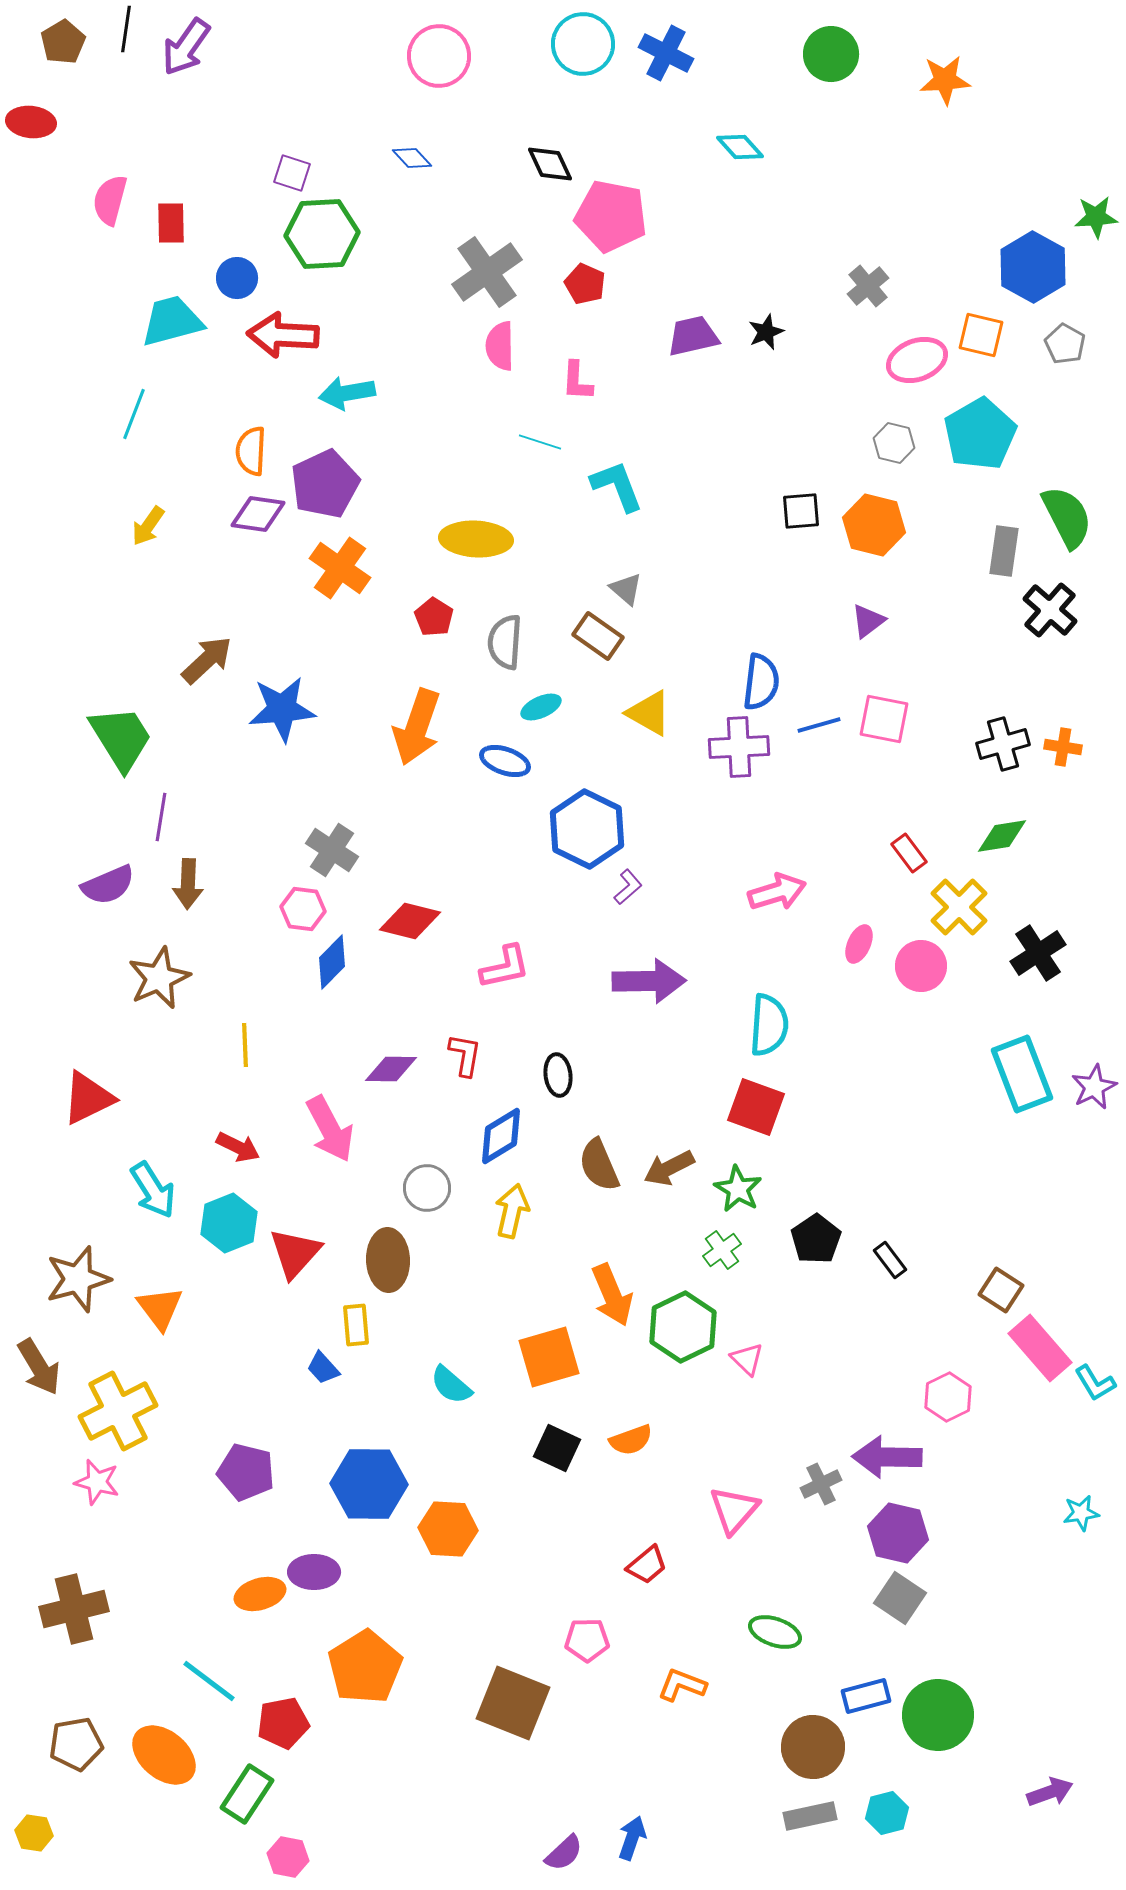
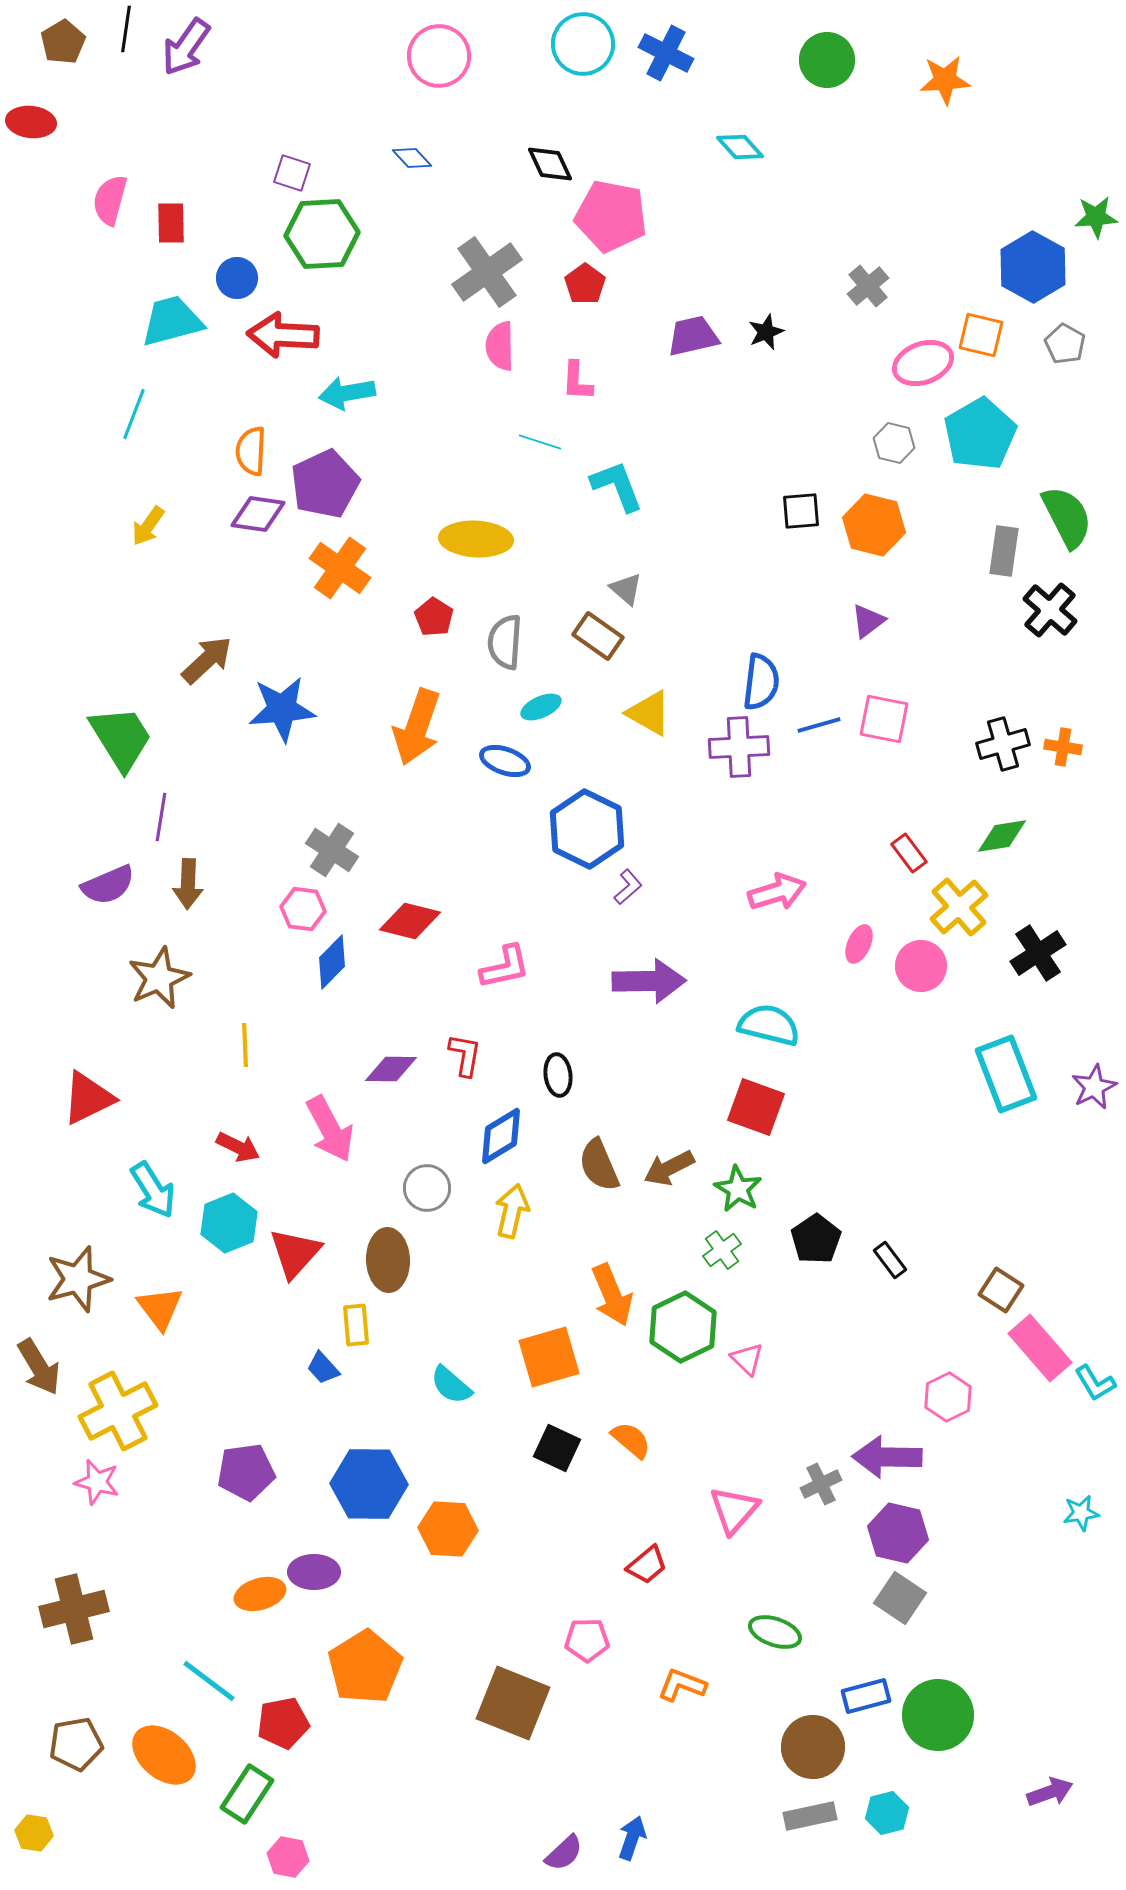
green circle at (831, 54): moved 4 px left, 6 px down
red pentagon at (585, 284): rotated 12 degrees clockwise
pink ellipse at (917, 360): moved 6 px right, 3 px down
yellow cross at (959, 907): rotated 4 degrees clockwise
cyan semicircle at (769, 1025): rotated 80 degrees counterclockwise
cyan rectangle at (1022, 1074): moved 16 px left
orange semicircle at (631, 1440): rotated 120 degrees counterclockwise
purple pentagon at (246, 1472): rotated 22 degrees counterclockwise
